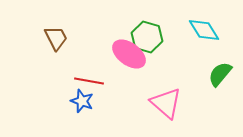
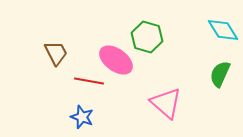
cyan diamond: moved 19 px right
brown trapezoid: moved 15 px down
pink ellipse: moved 13 px left, 6 px down
green semicircle: rotated 16 degrees counterclockwise
blue star: moved 16 px down
